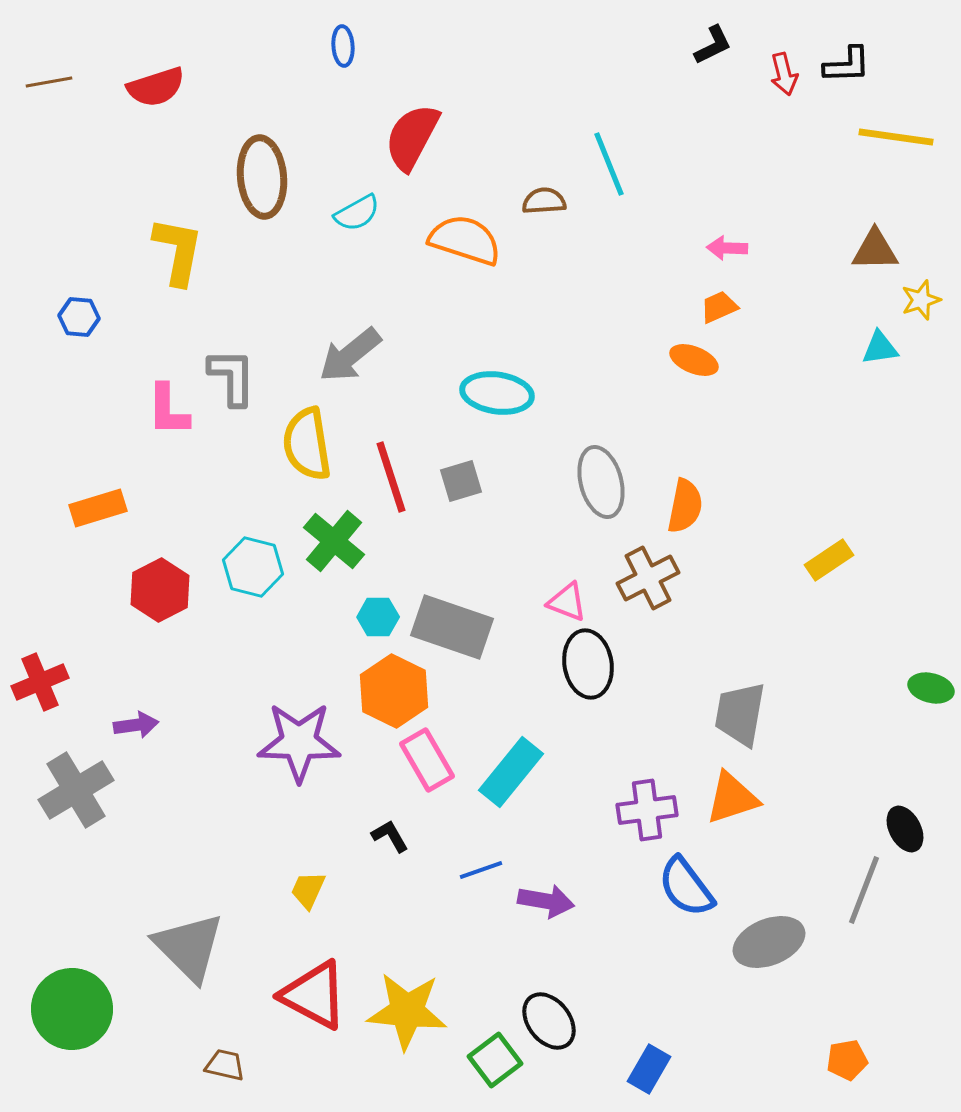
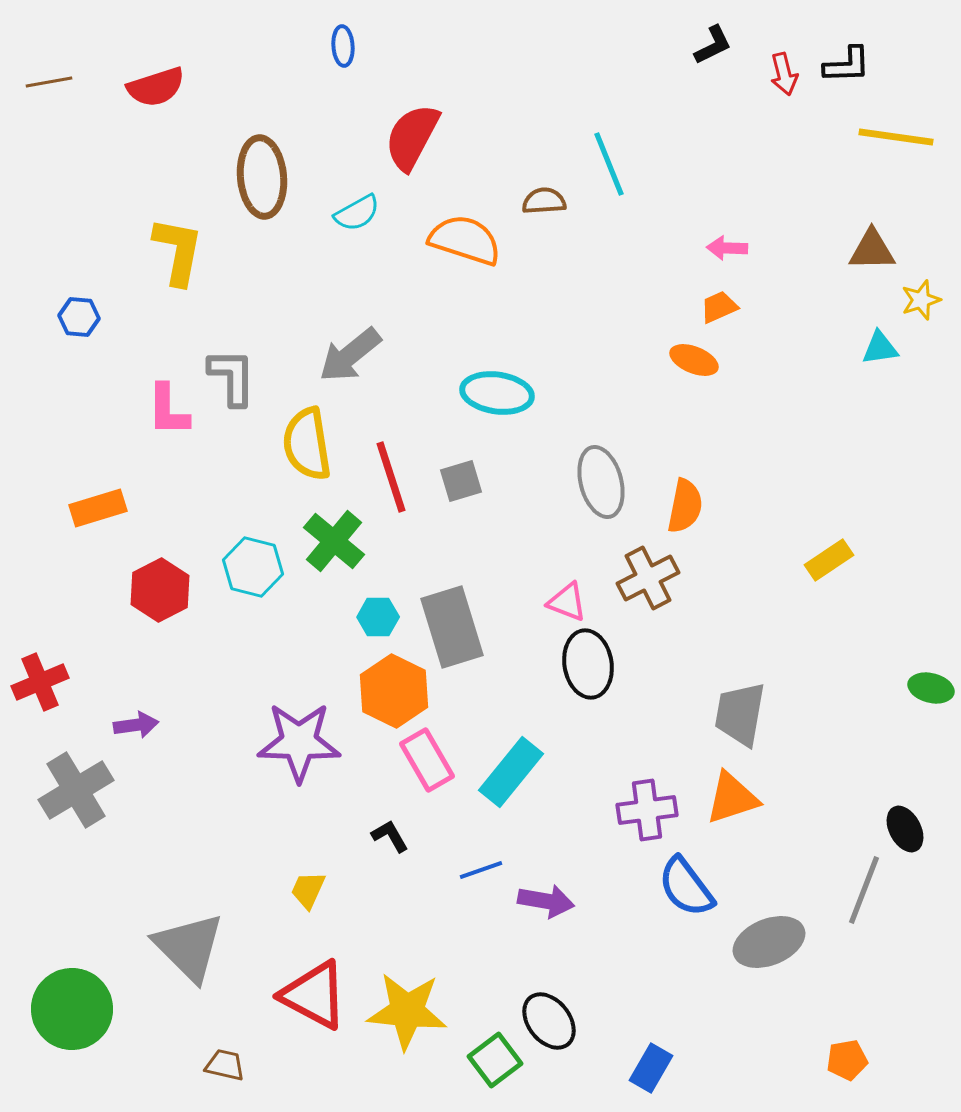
brown triangle at (875, 250): moved 3 px left
gray rectangle at (452, 627): rotated 54 degrees clockwise
blue rectangle at (649, 1069): moved 2 px right, 1 px up
